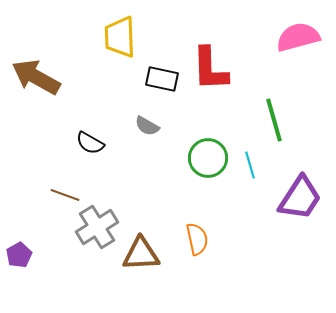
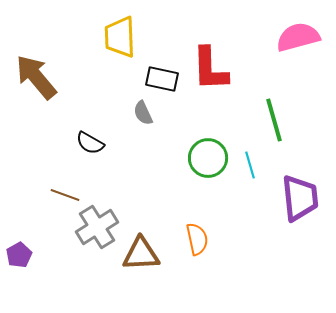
brown arrow: rotated 21 degrees clockwise
gray semicircle: moved 4 px left, 13 px up; rotated 35 degrees clockwise
purple trapezoid: rotated 39 degrees counterclockwise
